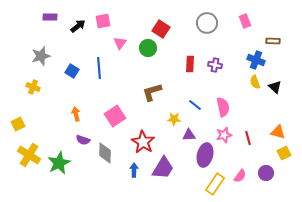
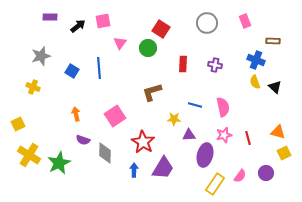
red rectangle at (190, 64): moved 7 px left
blue line at (195, 105): rotated 24 degrees counterclockwise
